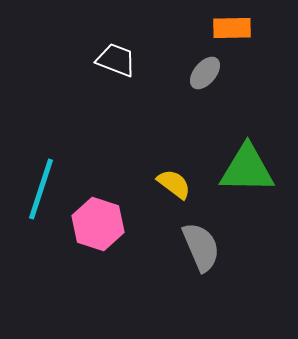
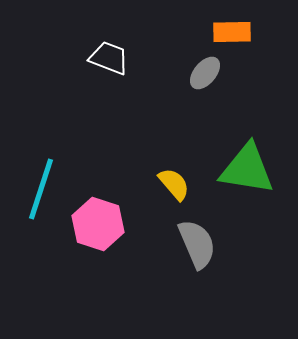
orange rectangle: moved 4 px down
white trapezoid: moved 7 px left, 2 px up
green triangle: rotated 8 degrees clockwise
yellow semicircle: rotated 12 degrees clockwise
gray semicircle: moved 4 px left, 3 px up
